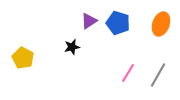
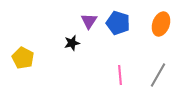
purple triangle: rotated 24 degrees counterclockwise
black star: moved 4 px up
pink line: moved 8 px left, 2 px down; rotated 36 degrees counterclockwise
